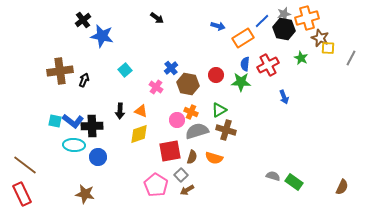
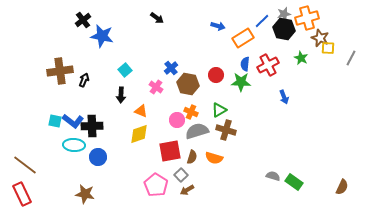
black arrow at (120, 111): moved 1 px right, 16 px up
